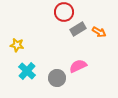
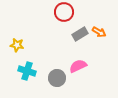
gray rectangle: moved 2 px right, 5 px down
cyan cross: rotated 24 degrees counterclockwise
